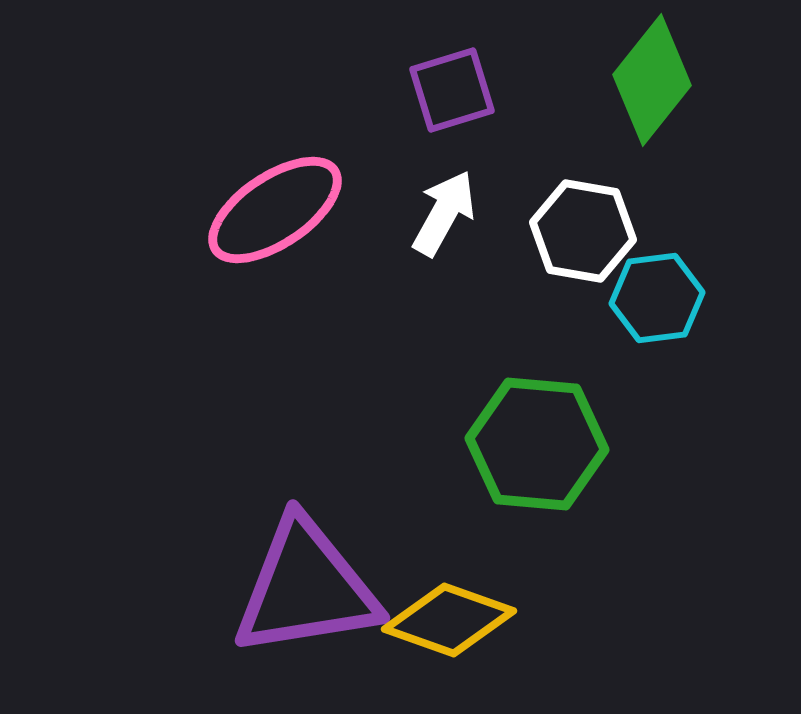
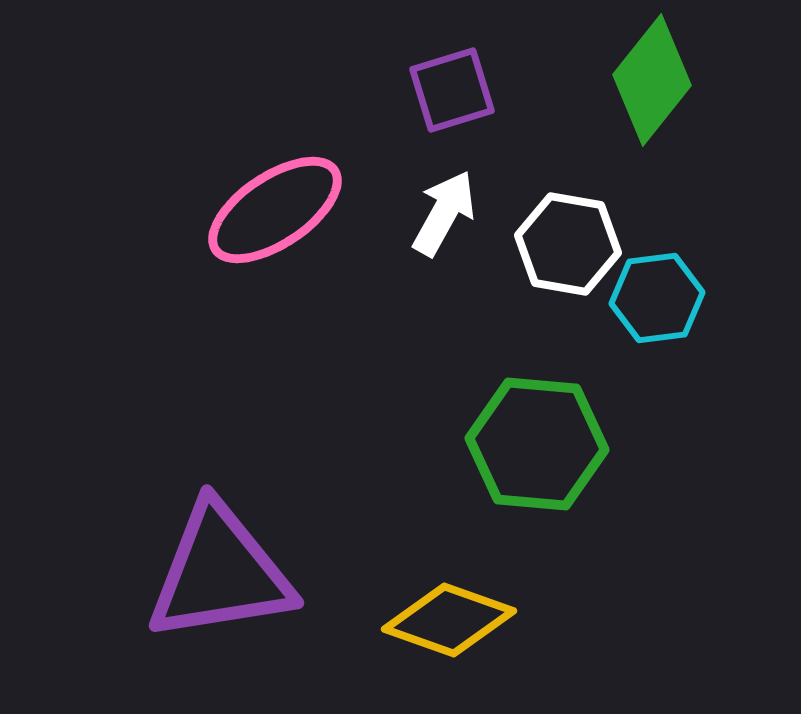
white hexagon: moved 15 px left, 13 px down
purple triangle: moved 86 px left, 15 px up
